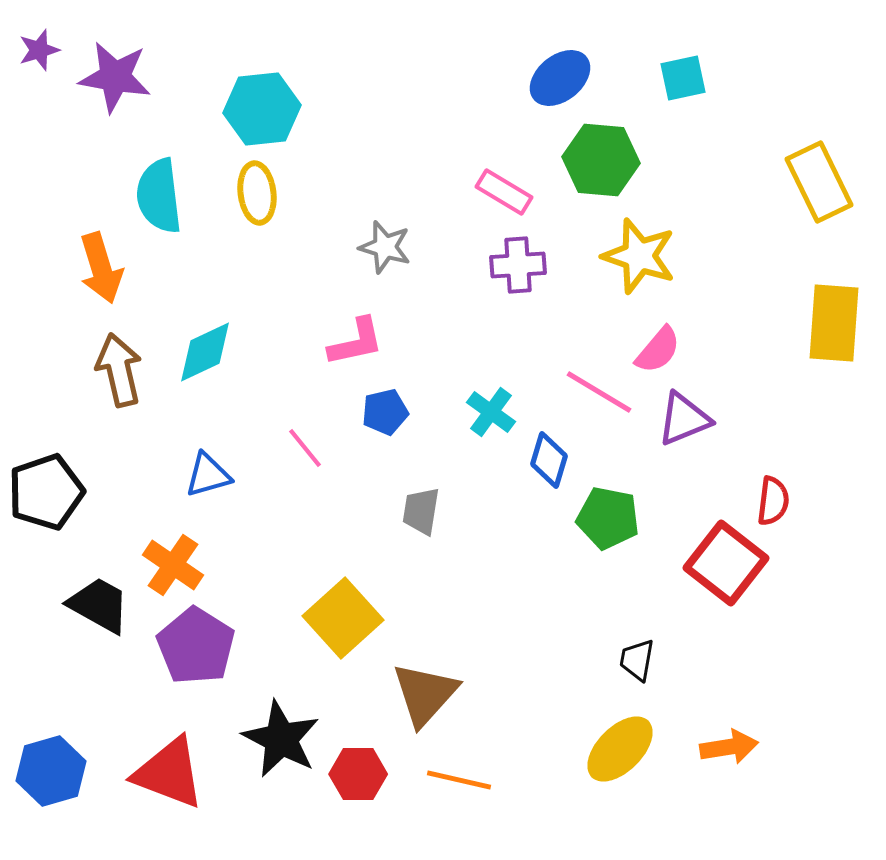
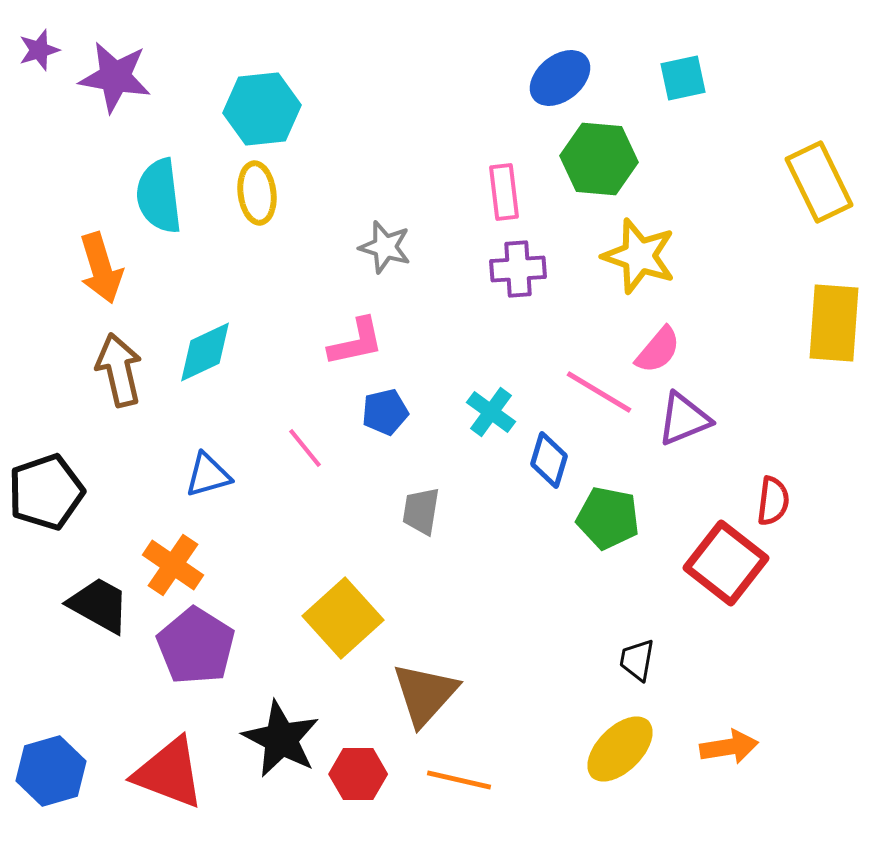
green hexagon at (601, 160): moved 2 px left, 1 px up
pink rectangle at (504, 192): rotated 52 degrees clockwise
purple cross at (518, 265): moved 4 px down
